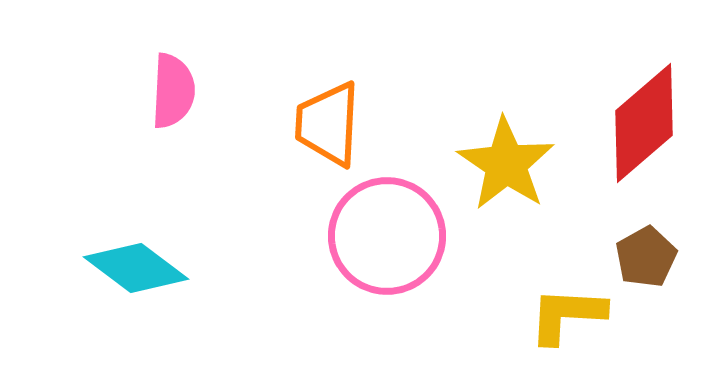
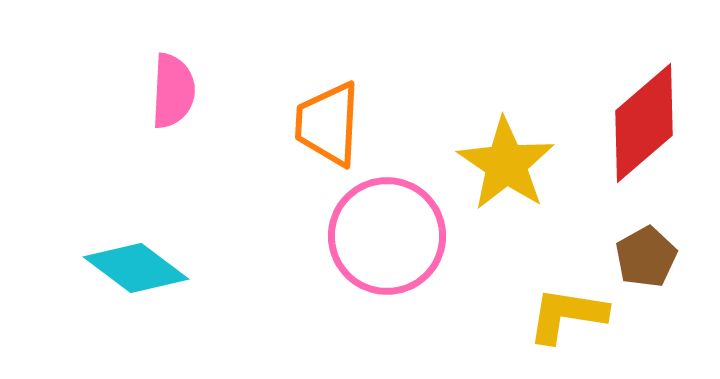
yellow L-shape: rotated 6 degrees clockwise
